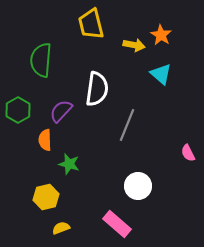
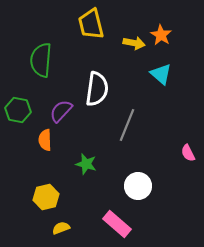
yellow arrow: moved 2 px up
green hexagon: rotated 20 degrees counterclockwise
green star: moved 17 px right
